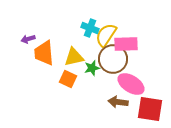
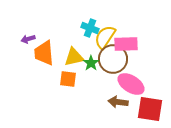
yellow semicircle: moved 1 px left, 2 px down
green star: moved 1 px left, 5 px up; rotated 21 degrees counterclockwise
orange square: rotated 18 degrees counterclockwise
